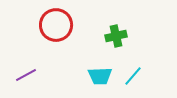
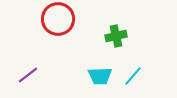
red circle: moved 2 px right, 6 px up
purple line: moved 2 px right; rotated 10 degrees counterclockwise
